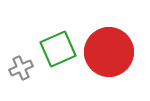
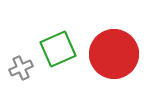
red circle: moved 5 px right, 2 px down
